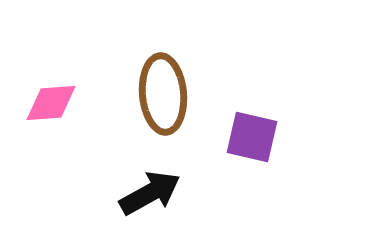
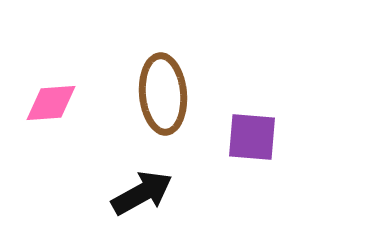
purple square: rotated 8 degrees counterclockwise
black arrow: moved 8 px left
